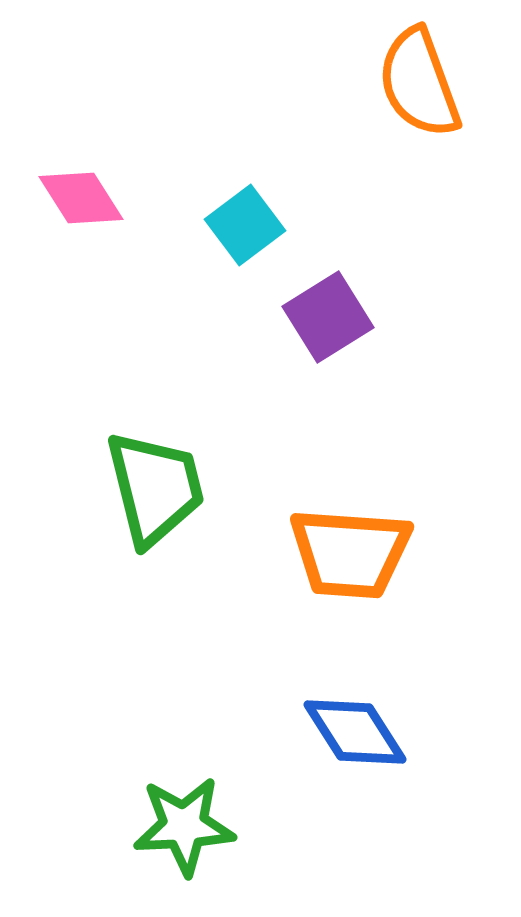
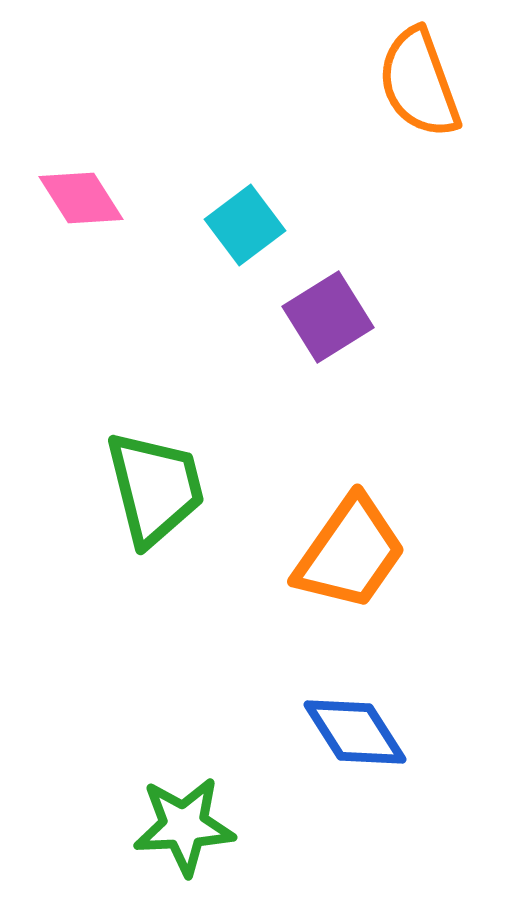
orange trapezoid: rotated 59 degrees counterclockwise
